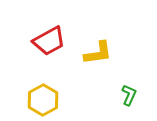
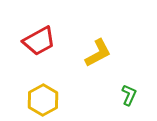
red trapezoid: moved 10 px left
yellow L-shape: rotated 20 degrees counterclockwise
